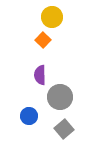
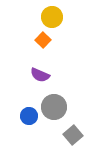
purple semicircle: rotated 66 degrees counterclockwise
gray circle: moved 6 px left, 10 px down
gray square: moved 9 px right, 6 px down
